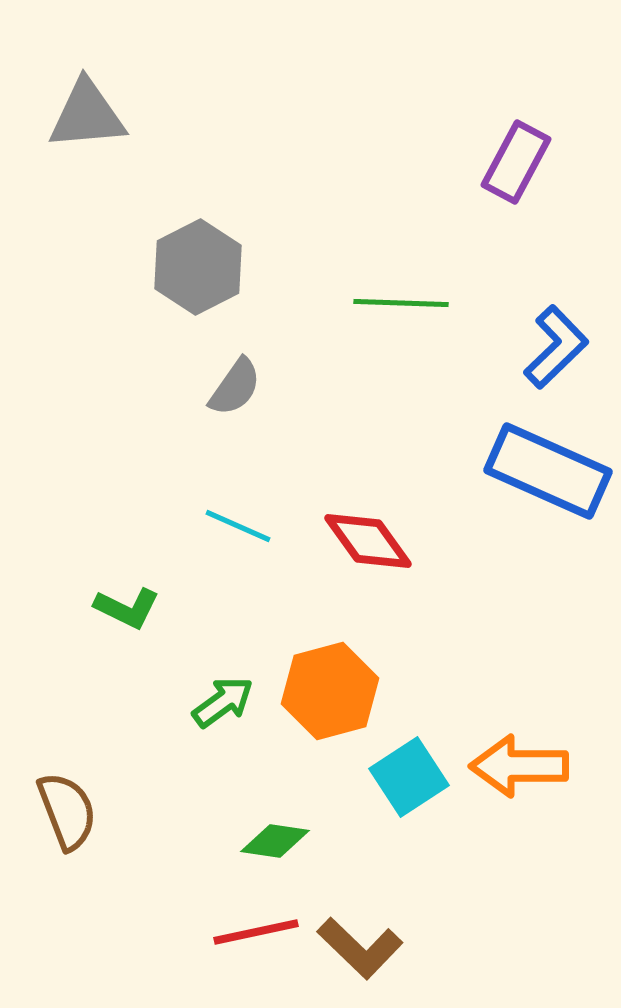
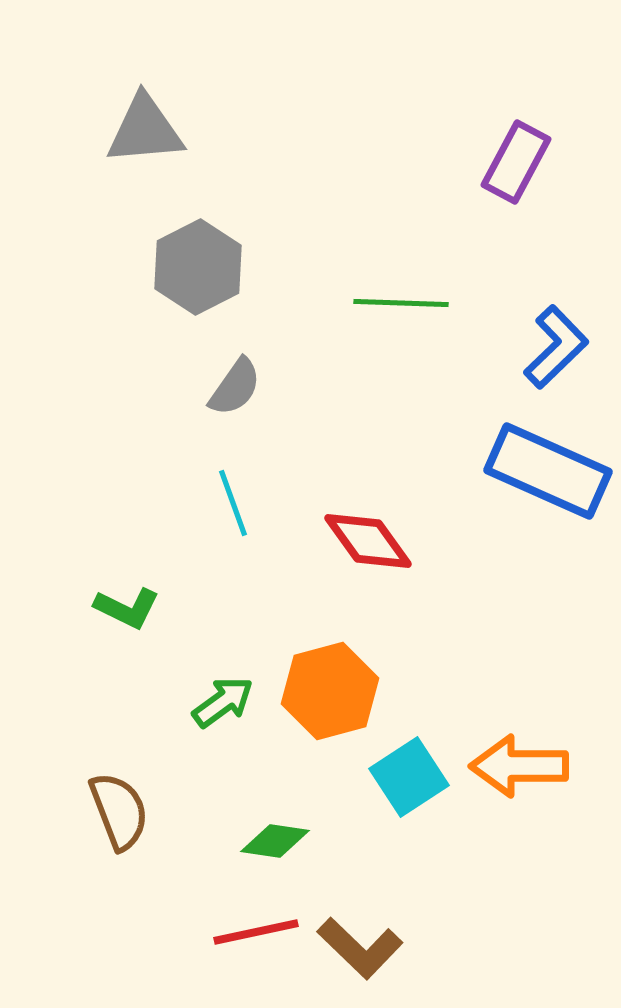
gray triangle: moved 58 px right, 15 px down
cyan line: moved 5 px left, 23 px up; rotated 46 degrees clockwise
brown semicircle: moved 52 px right
